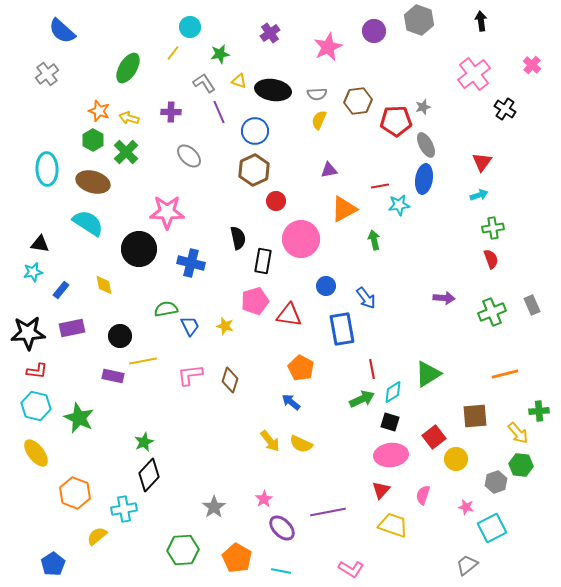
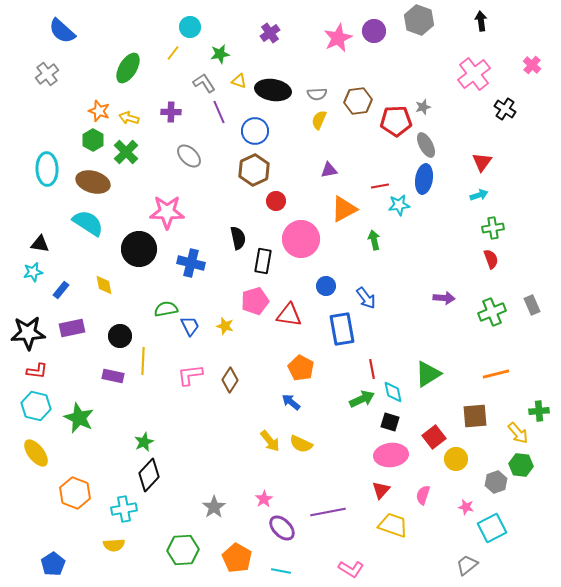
pink star at (328, 47): moved 10 px right, 9 px up
yellow line at (143, 361): rotated 76 degrees counterclockwise
orange line at (505, 374): moved 9 px left
brown diamond at (230, 380): rotated 15 degrees clockwise
cyan diamond at (393, 392): rotated 70 degrees counterclockwise
yellow semicircle at (97, 536): moved 17 px right, 9 px down; rotated 145 degrees counterclockwise
